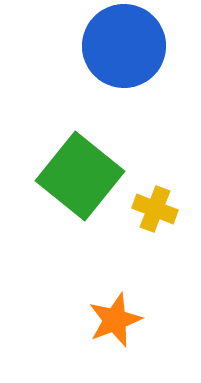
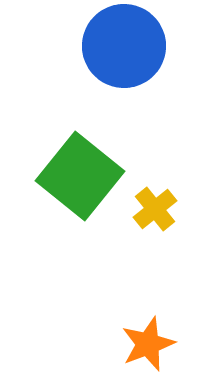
yellow cross: rotated 30 degrees clockwise
orange star: moved 33 px right, 24 px down
